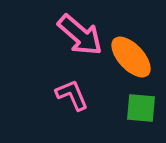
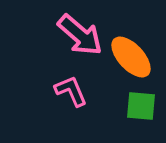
pink L-shape: moved 1 px left, 4 px up
green square: moved 2 px up
